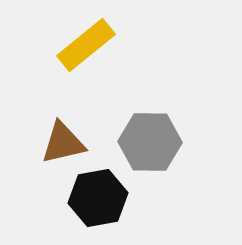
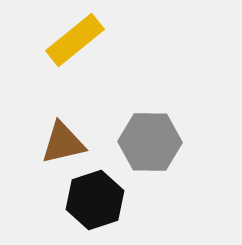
yellow rectangle: moved 11 px left, 5 px up
black hexagon: moved 3 px left, 2 px down; rotated 8 degrees counterclockwise
